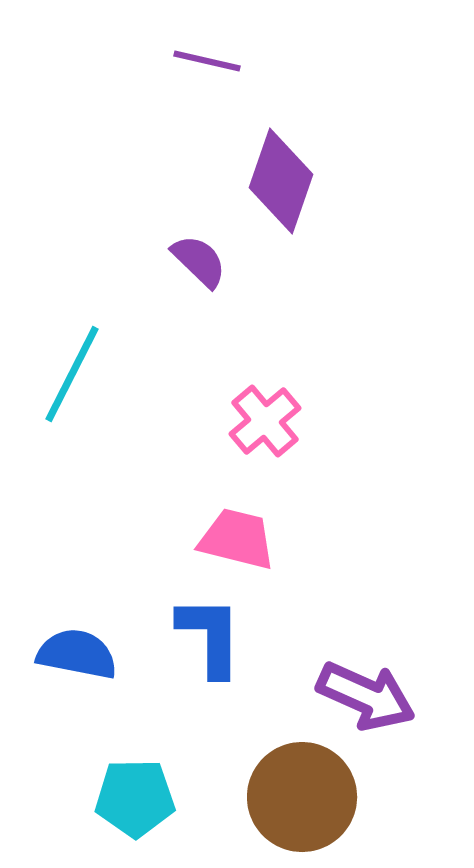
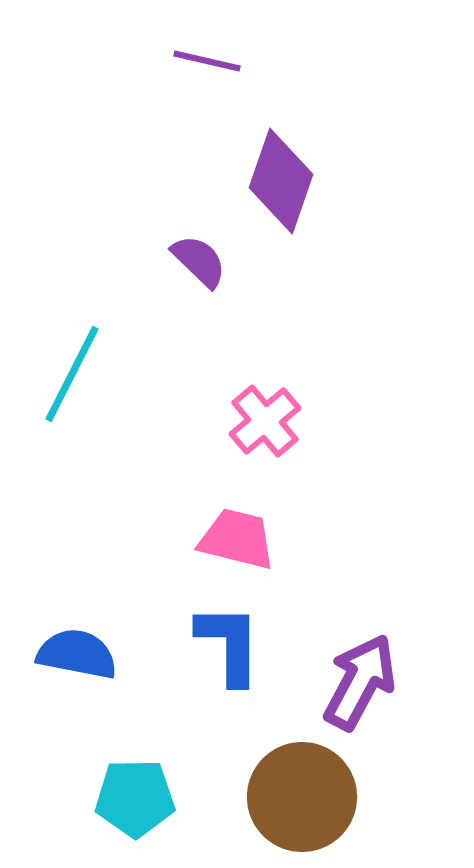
blue L-shape: moved 19 px right, 8 px down
purple arrow: moved 6 px left, 14 px up; rotated 86 degrees counterclockwise
